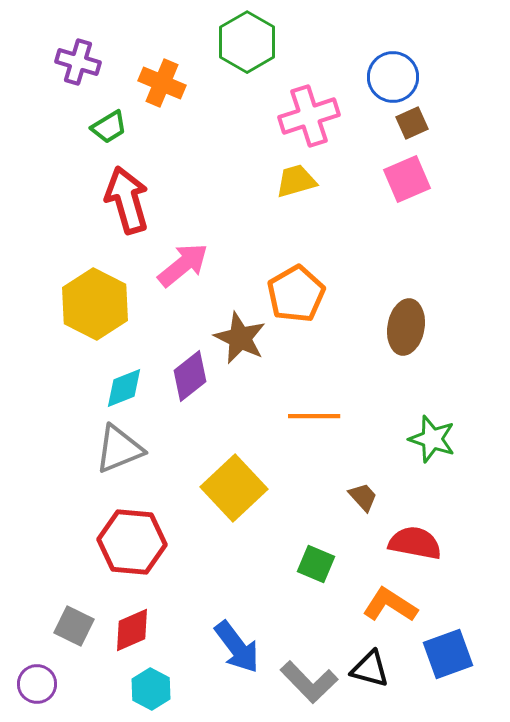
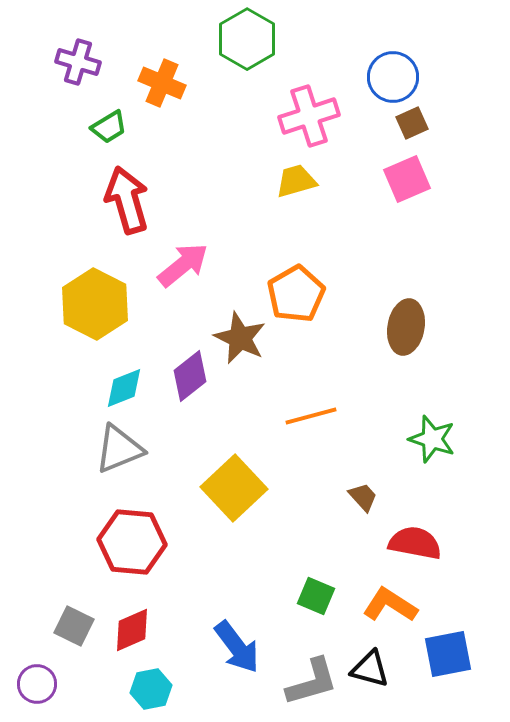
green hexagon: moved 3 px up
orange line: moved 3 px left; rotated 15 degrees counterclockwise
green square: moved 32 px down
blue square: rotated 9 degrees clockwise
gray L-shape: moved 3 px right; rotated 62 degrees counterclockwise
cyan hexagon: rotated 21 degrees clockwise
